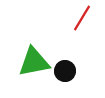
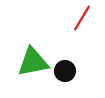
green triangle: moved 1 px left
